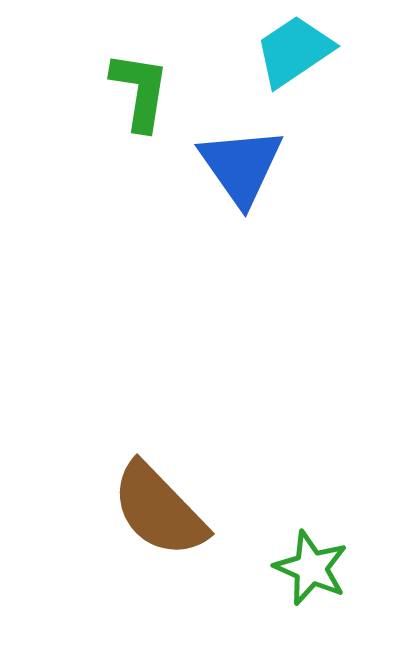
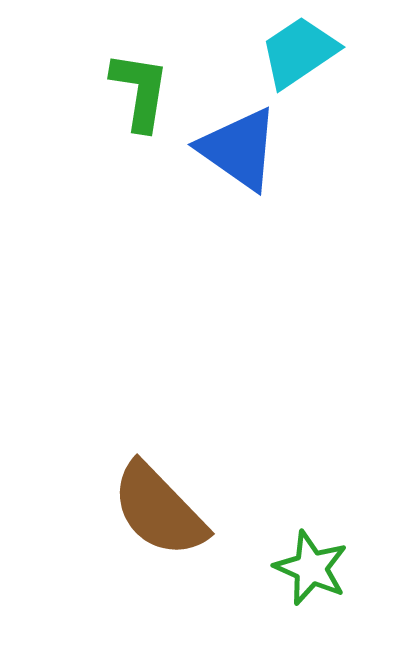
cyan trapezoid: moved 5 px right, 1 px down
blue triangle: moved 2 px left, 17 px up; rotated 20 degrees counterclockwise
